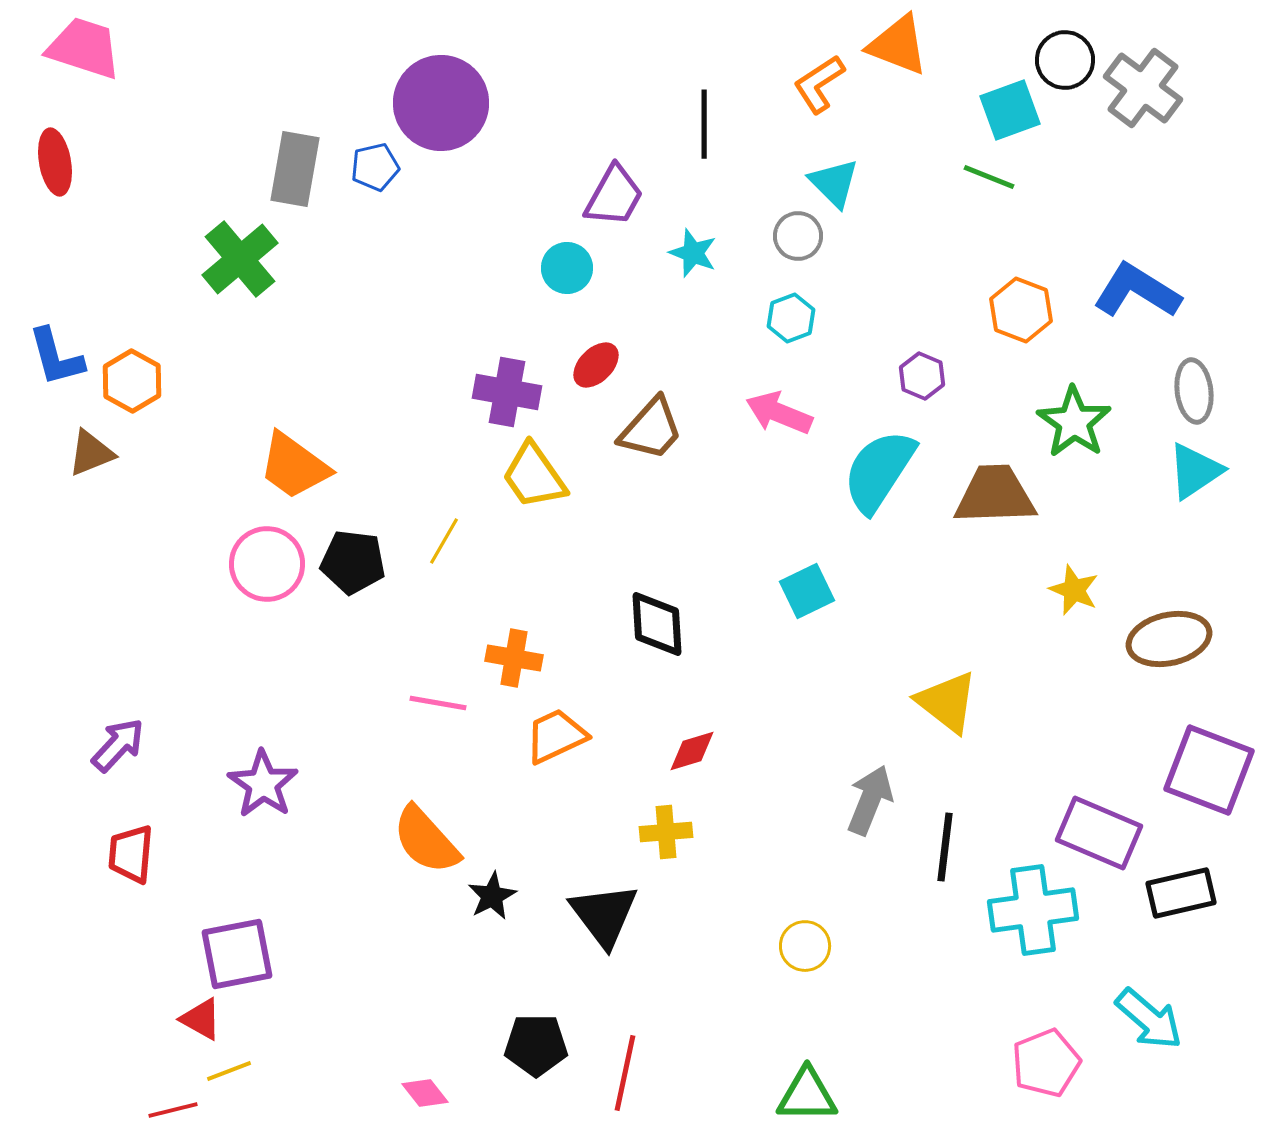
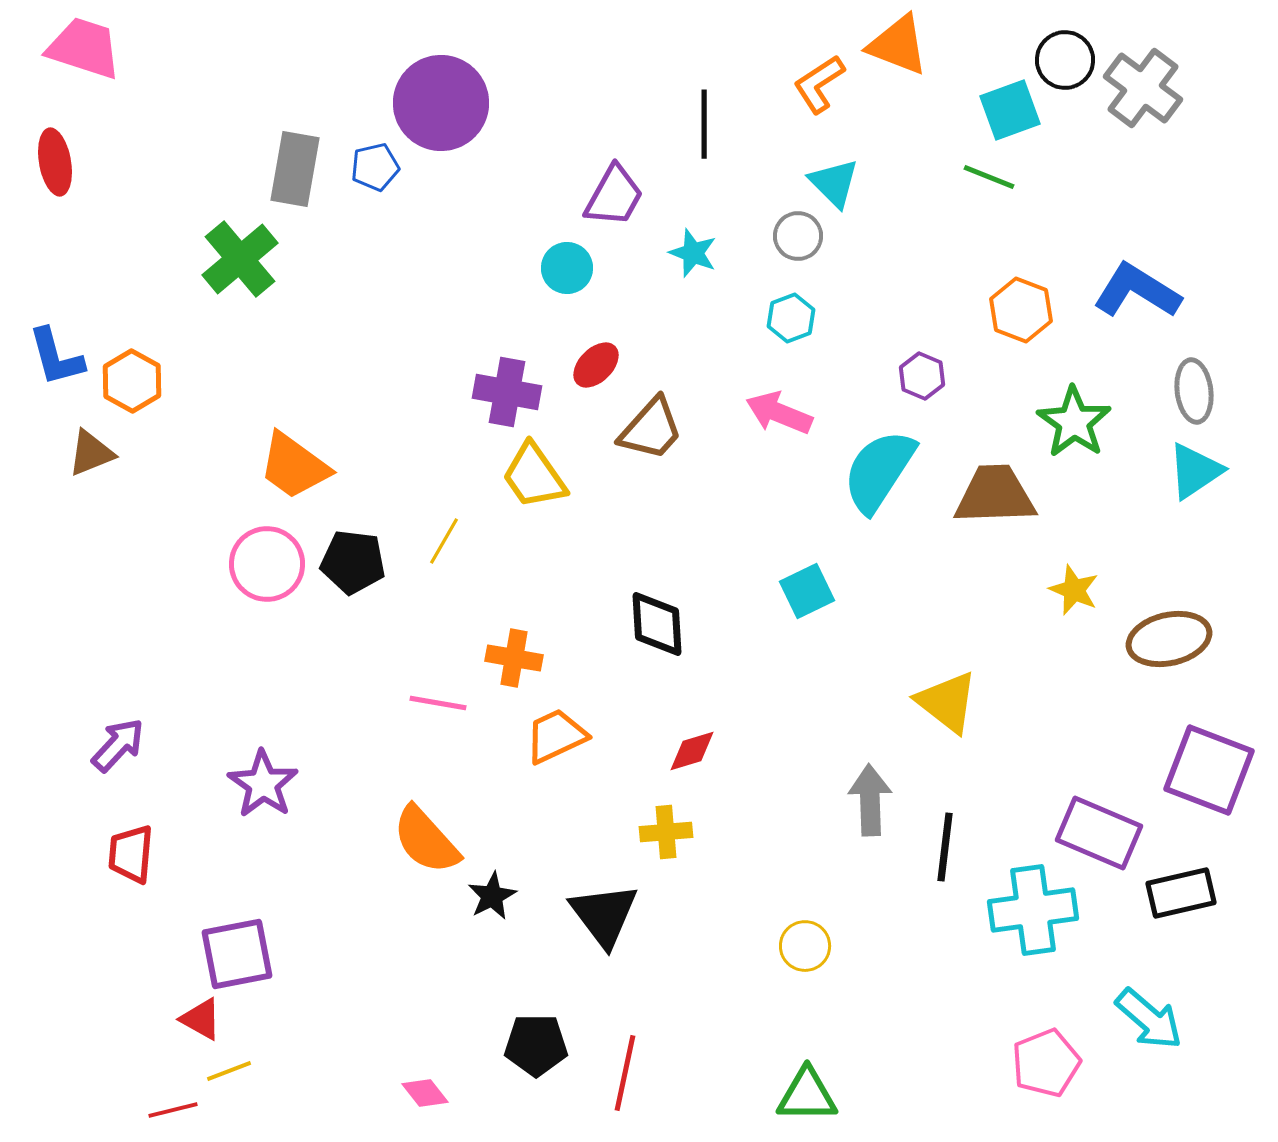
gray arrow at (870, 800): rotated 24 degrees counterclockwise
